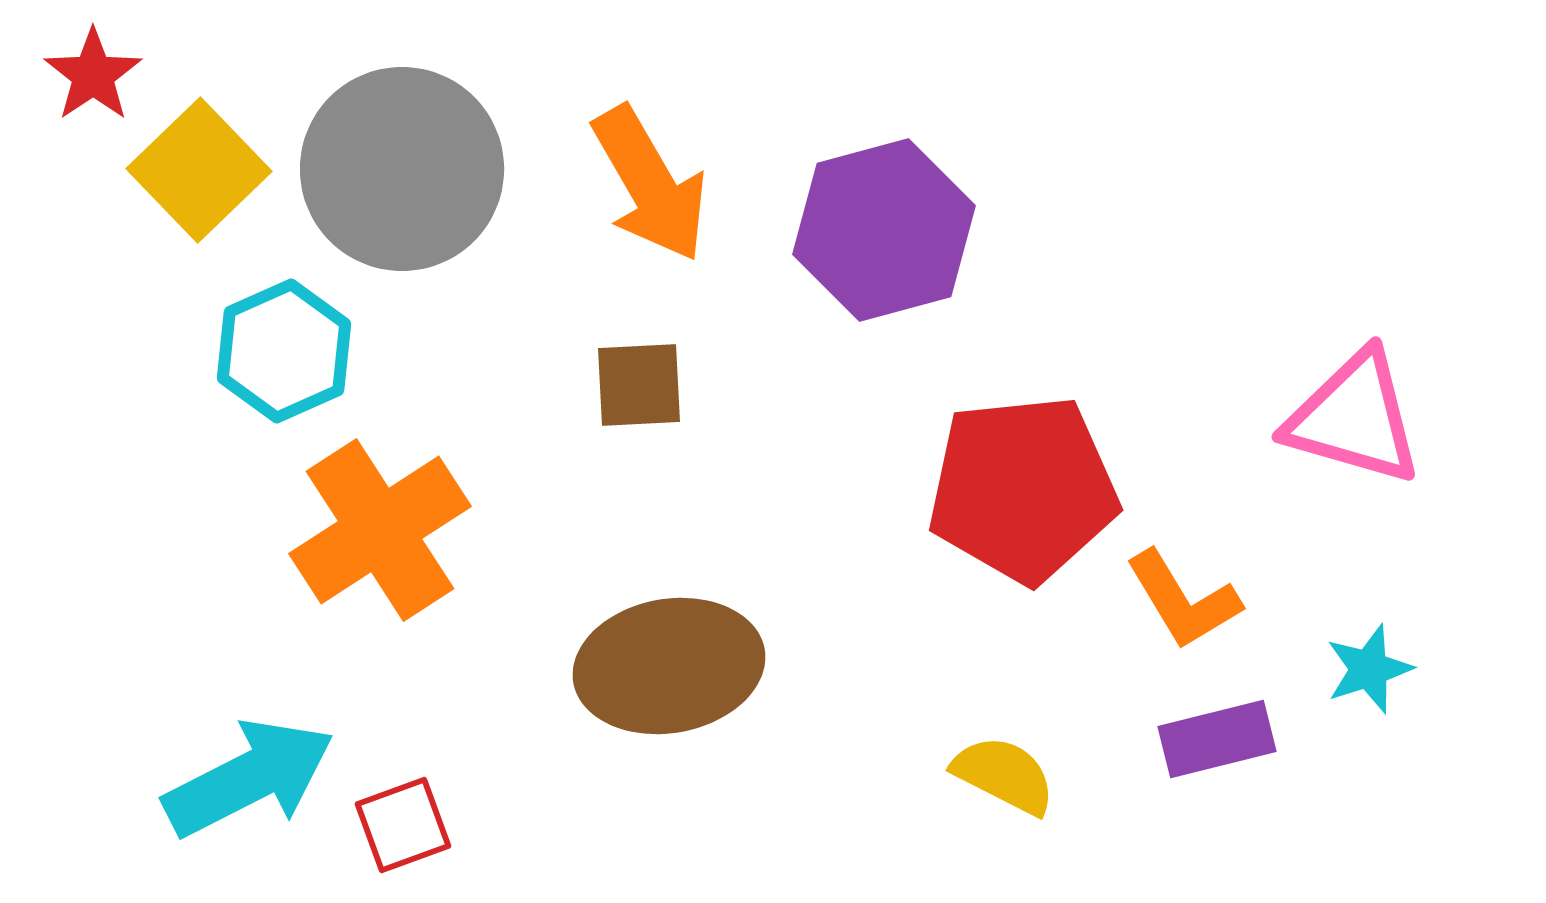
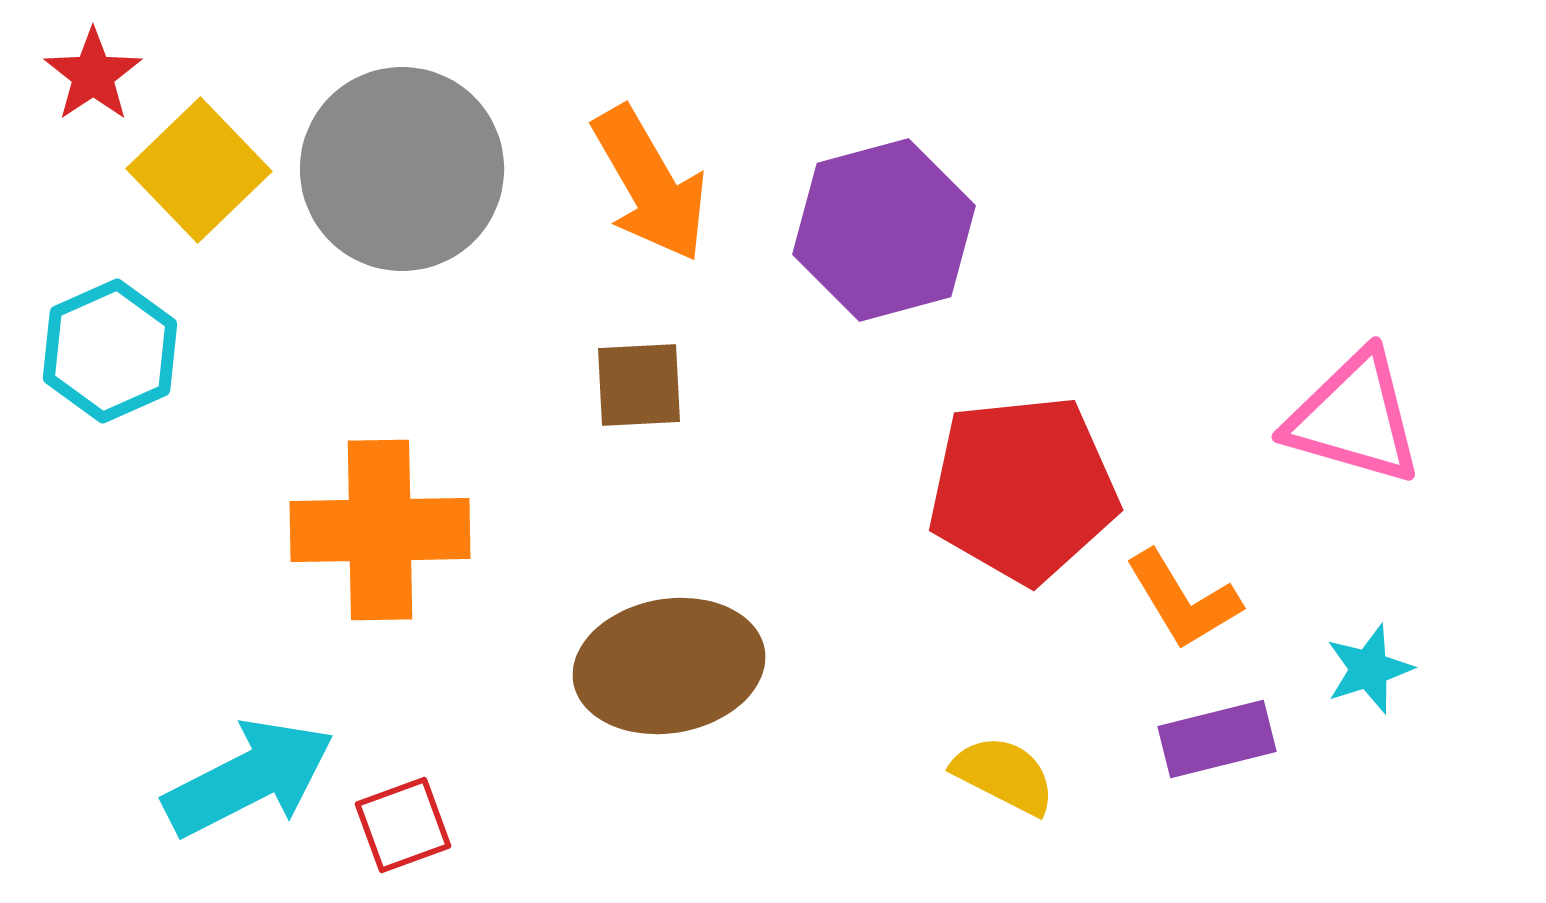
cyan hexagon: moved 174 px left
orange cross: rotated 32 degrees clockwise
